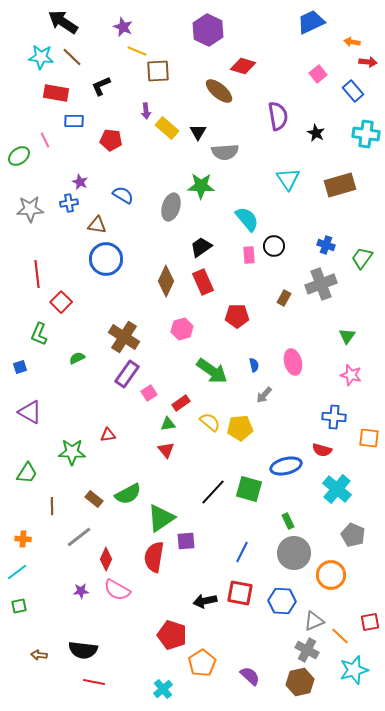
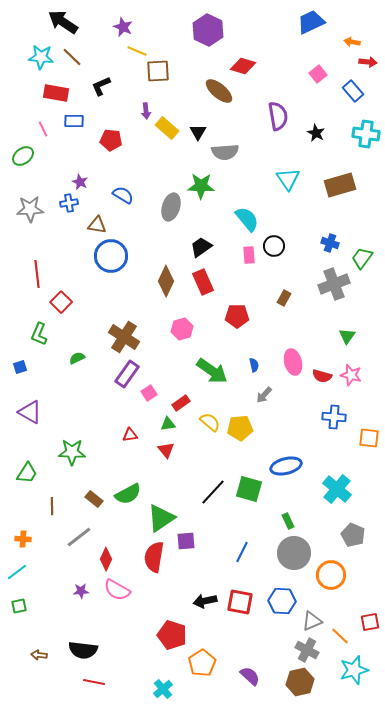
pink line at (45, 140): moved 2 px left, 11 px up
green ellipse at (19, 156): moved 4 px right
blue cross at (326, 245): moved 4 px right, 2 px up
blue circle at (106, 259): moved 5 px right, 3 px up
gray cross at (321, 284): moved 13 px right
red triangle at (108, 435): moved 22 px right
red semicircle at (322, 450): moved 74 px up
red square at (240, 593): moved 9 px down
gray triangle at (314, 621): moved 2 px left
